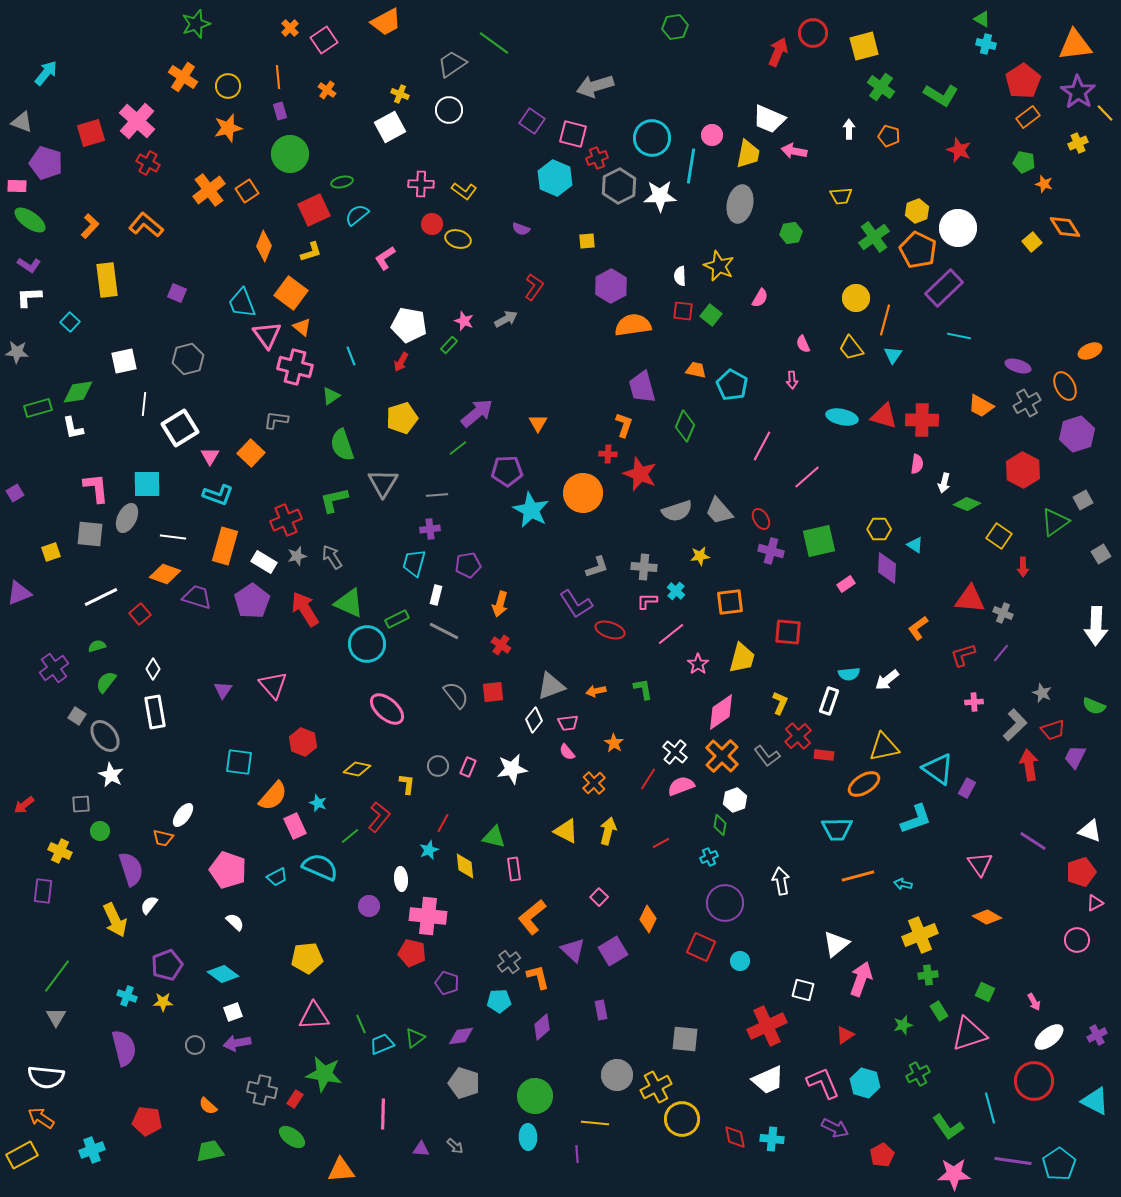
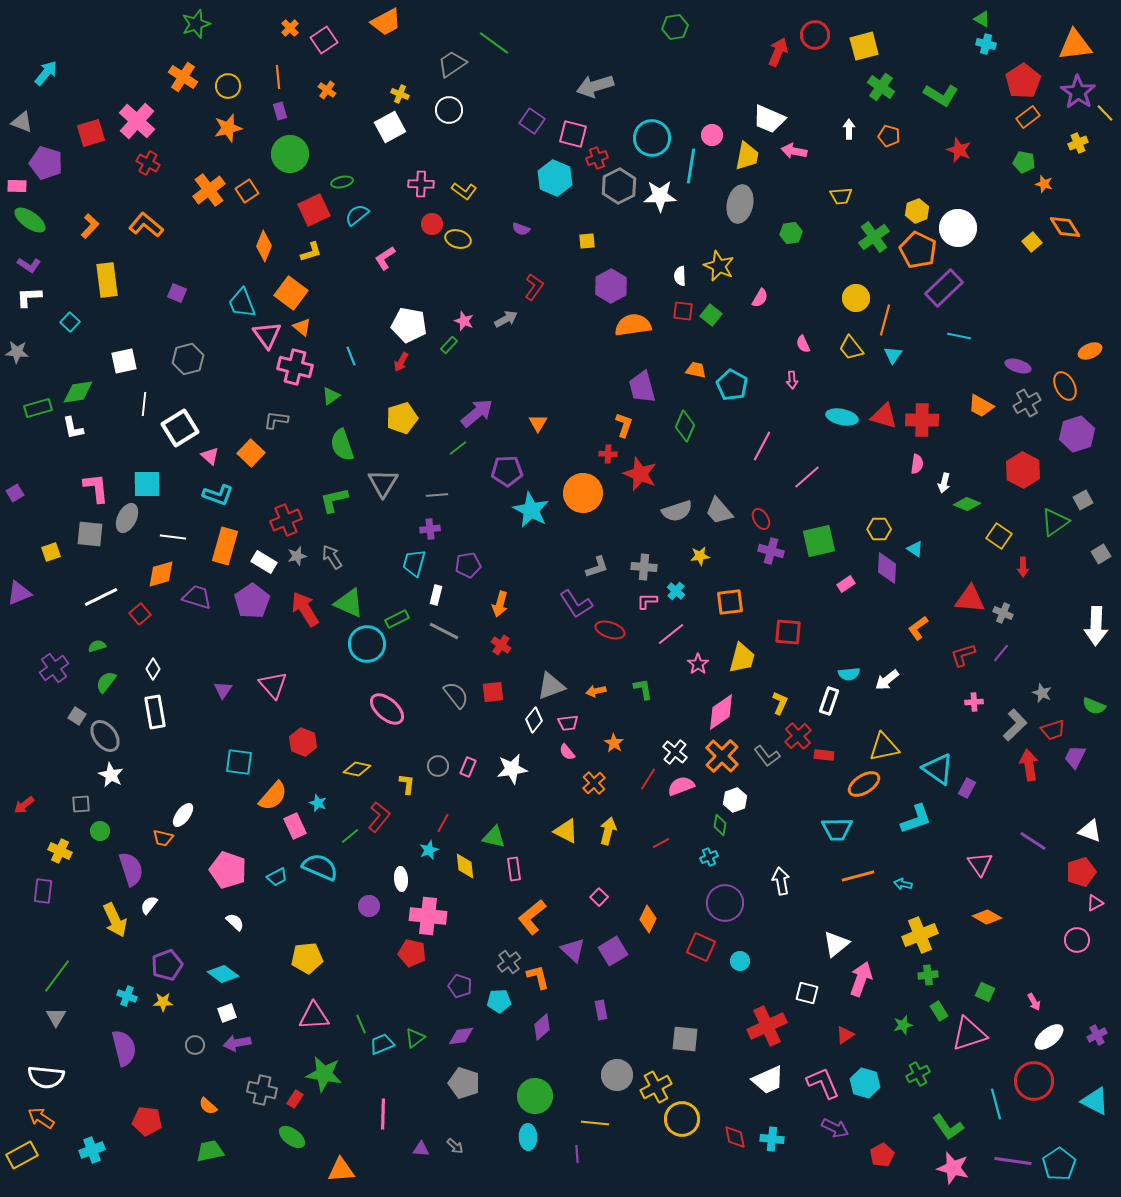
red circle at (813, 33): moved 2 px right, 2 px down
yellow trapezoid at (748, 154): moved 1 px left, 2 px down
pink triangle at (210, 456): rotated 18 degrees counterclockwise
cyan triangle at (915, 545): moved 4 px down
orange diamond at (165, 574): moved 4 px left; rotated 36 degrees counterclockwise
purple pentagon at (447, 983): moved 13 px right, 3 px down
white square at (803, 990): moved 4 px right, 3 px down
white square at (233, 1012): moved 6 px left, 1 px down
cyan line at (990, 1108): moved 6 px right, 4 px up
pink star at (954, 1174): moved 1 px left, 6 px up; rotated 16 degrees clockwise
